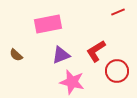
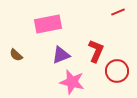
red L-shape: rotated 145 degrees clockwise
